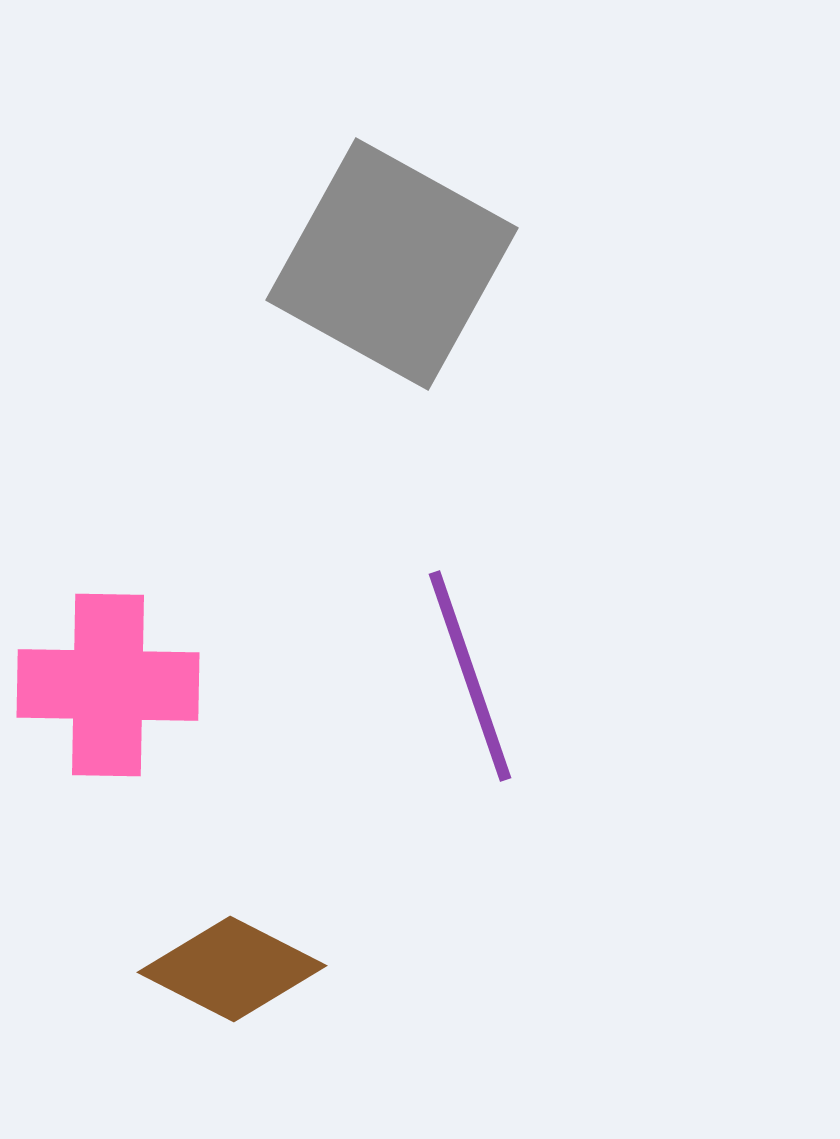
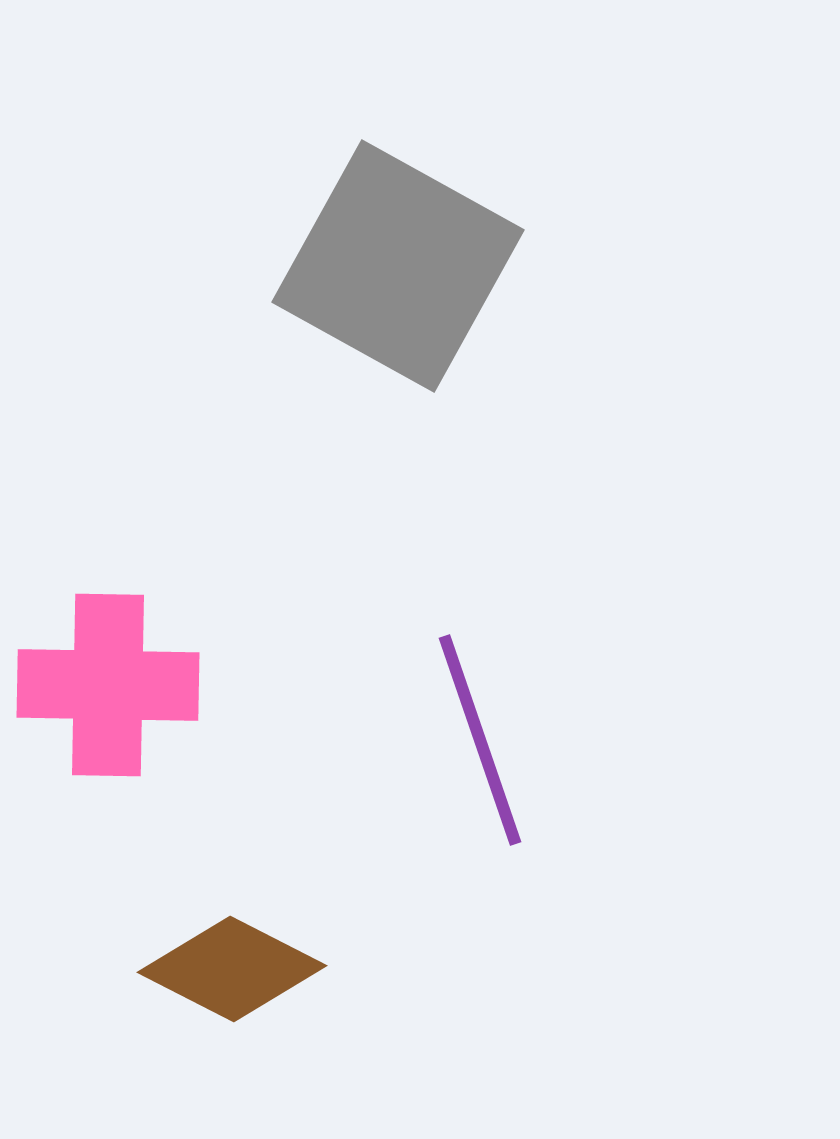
gray square: moved 6 px right, 2 px down
purple line: moved 10 px right, 64 px down
